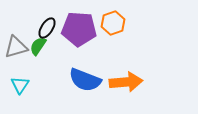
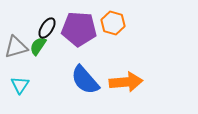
orange hexagon: rotated 25 degrees counterclockwise
blue semicircle: rotated 28 degrees clockwise
